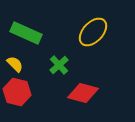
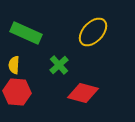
yellow semicircle: moved 1 px left, 1 px down; rotated 132 degrees counterclockwise
red hexagon: rotated 8 degrees counterclockwise
